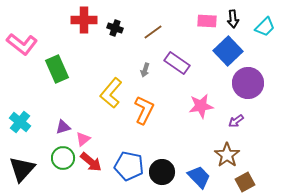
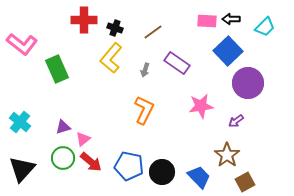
black arrow: moved 2 px left; rotated 96 degrees clockwise
yellow L-shape: moved 35 px up
